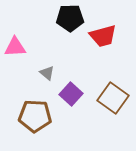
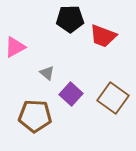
black pentagon: moved 1 px down
red trapezoid: rotated 36 degrees clockwise
pink triangle: rotated 25 degrees counterclockwise
